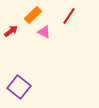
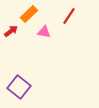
orange rectangle: moved 4 px left, 1 px up
pink triangle: rotated 16 degrees counterclockwise
